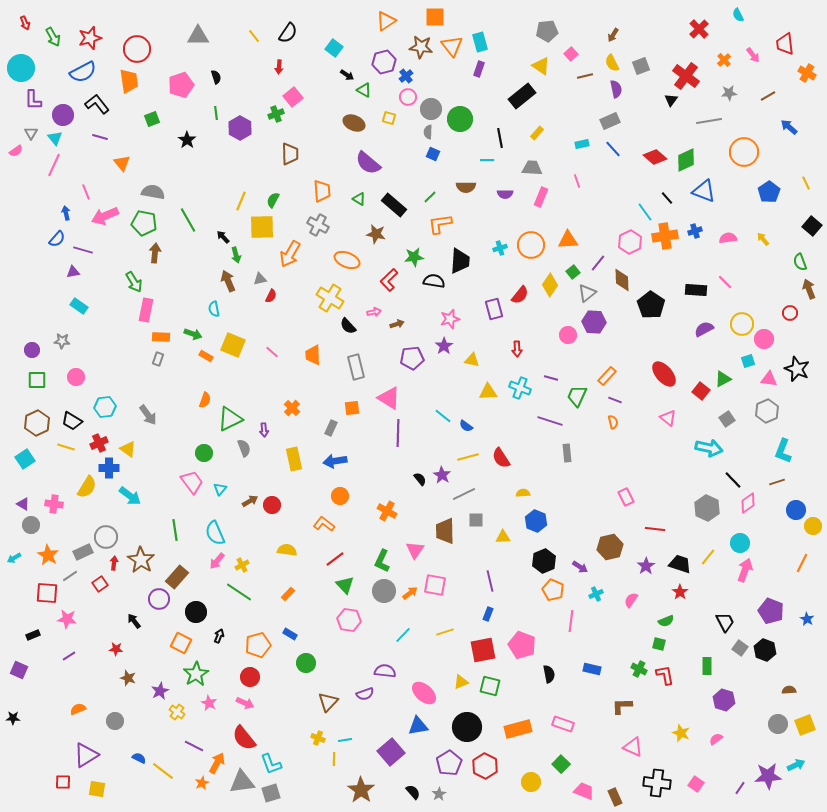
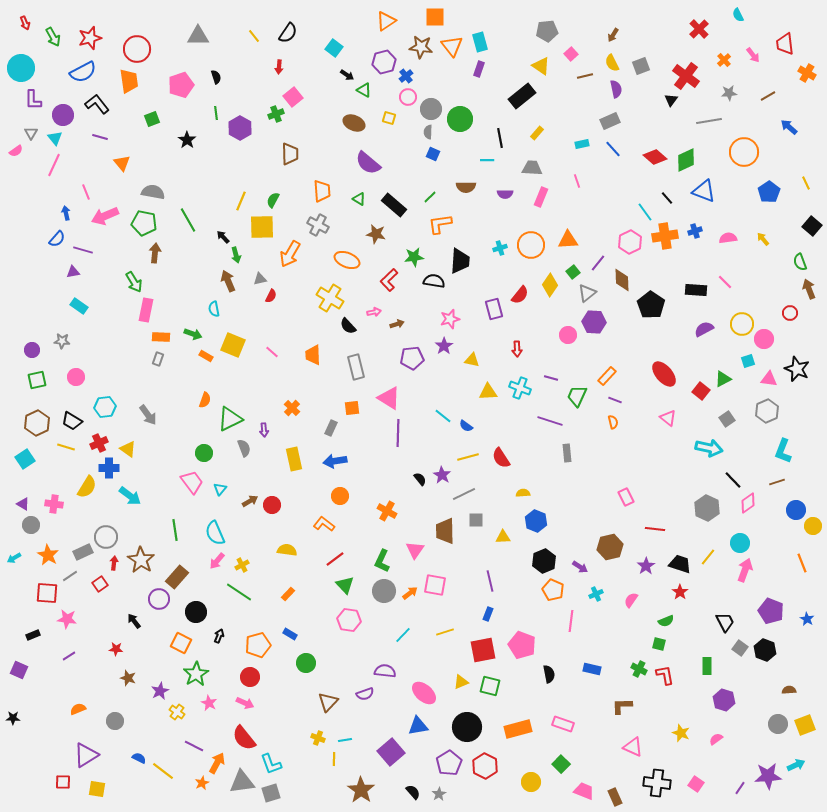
green square at (37, 380): rotated 12 degrees counterclockwise
orange line at (802, 563): rotated 48 degrees counterclockwise
